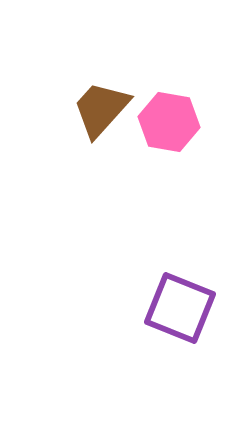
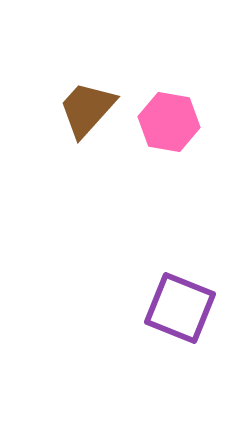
brown trapezoid: moved 14 px left
